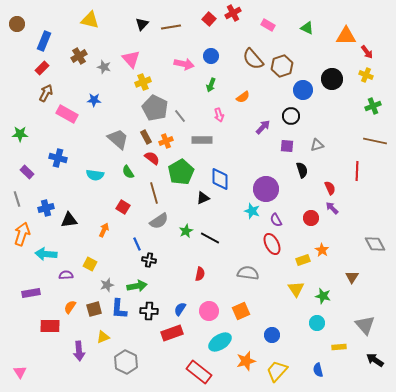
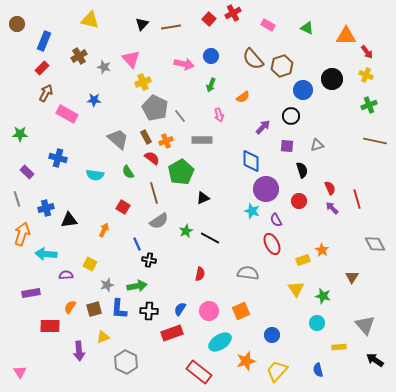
green cross at (373, 106): moved 4 px left, 1 px up
red line at (357, 171): moved 28 px down; rotated 18 degrees counterclockwise
blue diamond at (220, 179): moved 31 px right, 18 px up
red circle at (311, 218): moved 12 px left, 17 px up
